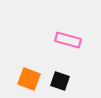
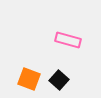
black square: moved 1 px left, 1 px up; rotated 24 degrees clockwise
